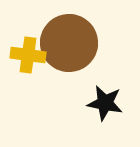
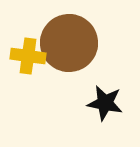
yellow cross: moved 1 px down
